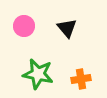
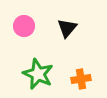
black triangle: rotated 20 degrees clockwise
green star: rotated 12 degrees clockwise
